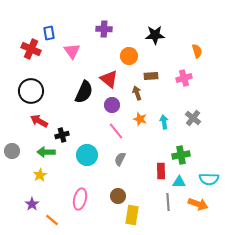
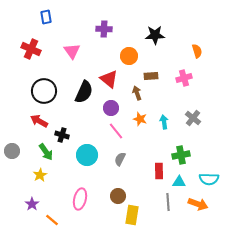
blue rectangle: moved 3 px left, 16 px up
black circle: moved 13 px right
purple circle: moved 1 px left, 3 px down
black cross: rotated 32 degrees clockwise
green arrow: rotated 126 degrees counterclockwise
red rectangle: moved 2 px left
